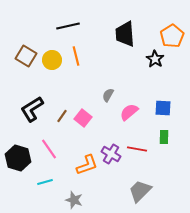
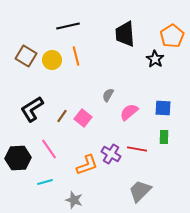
black hexagon: rotated 20 degrees counterclockwise
